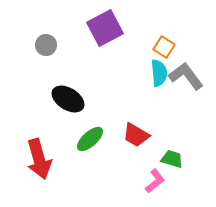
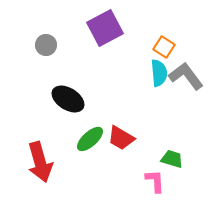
red trapezoid: moved 15 px left, 3 px down
red arrow: moved 1 px right, 3 px down
pink L-shape: rotated 55 degrees counterclockwise
